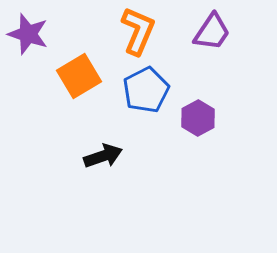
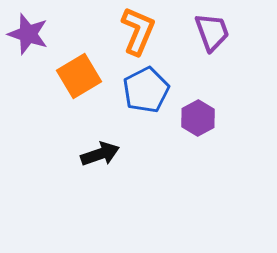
purple trapezoid: rotated 54 degrees counterclockwise
black arrow: moved 3 px left, 2 px up
